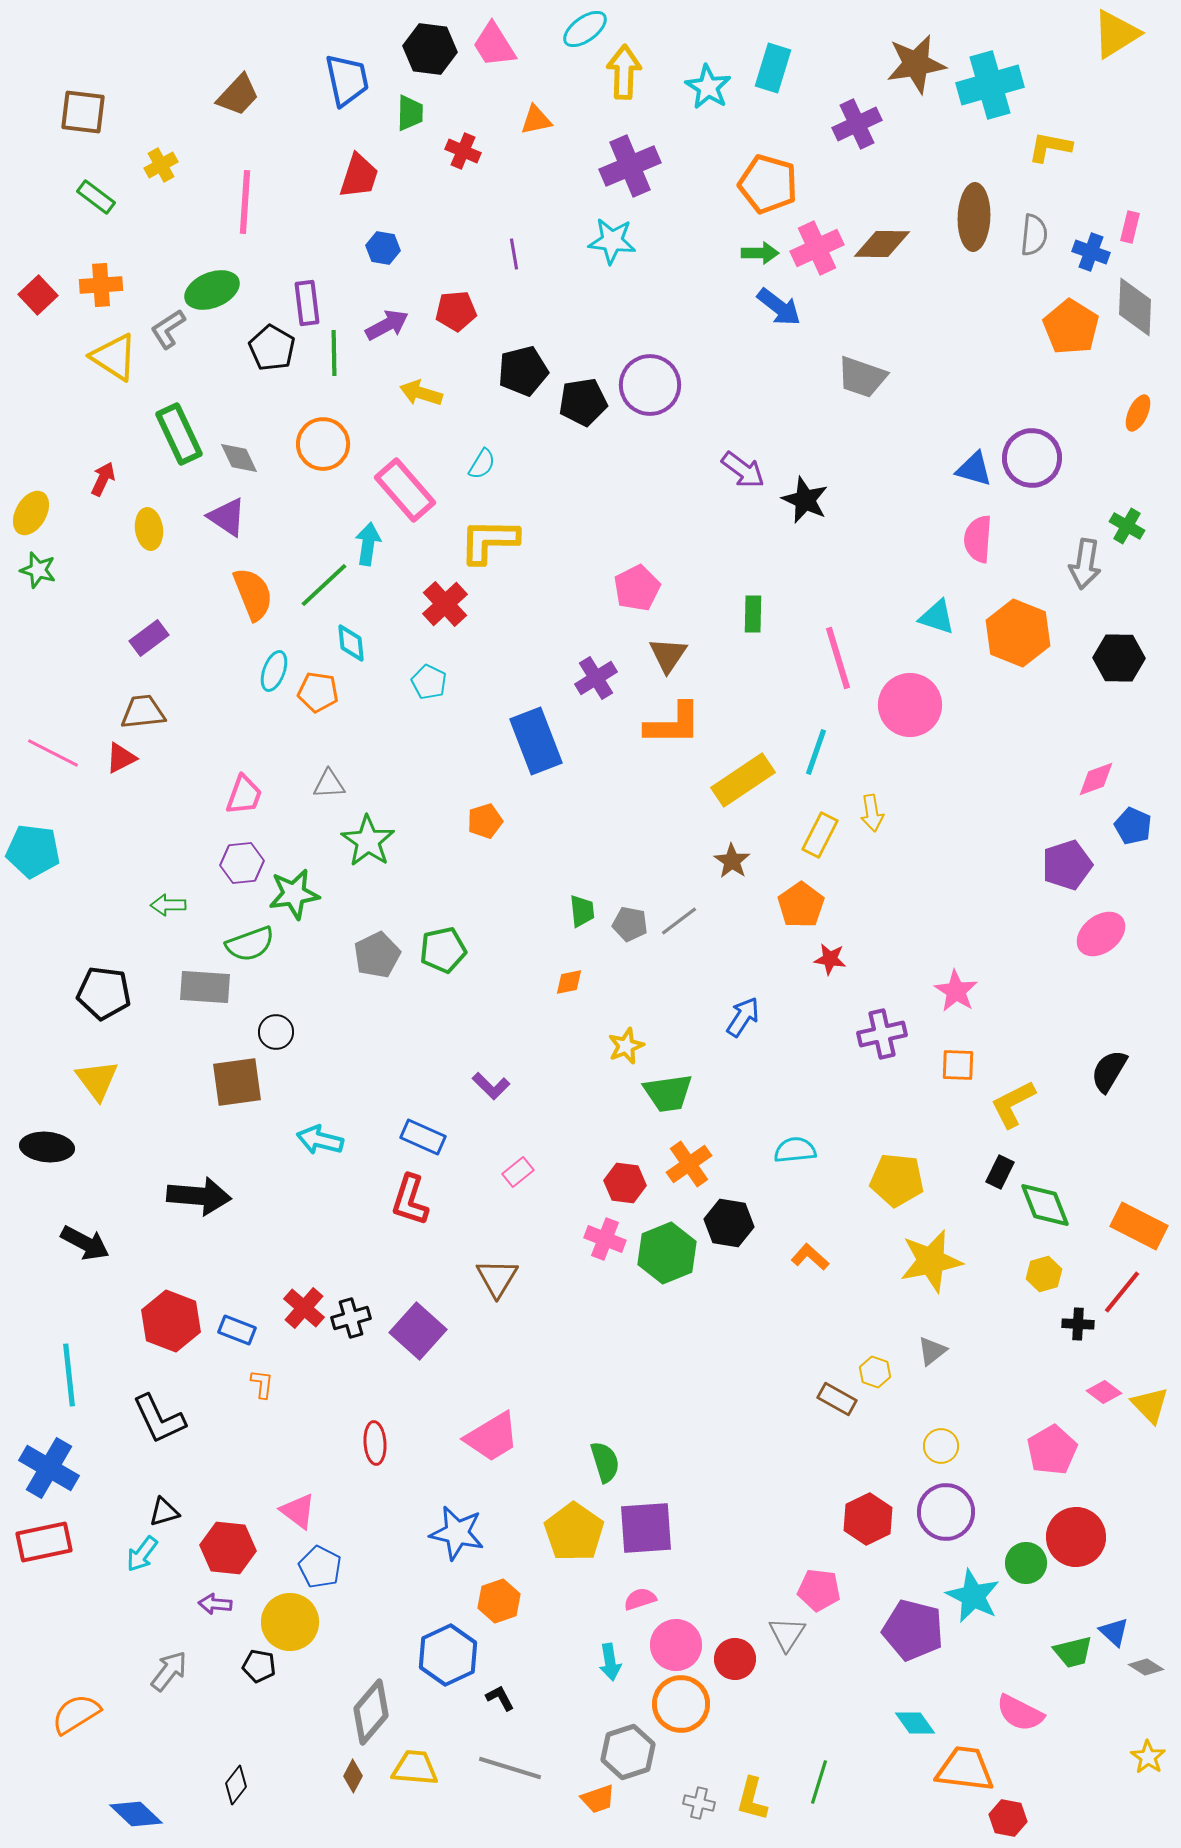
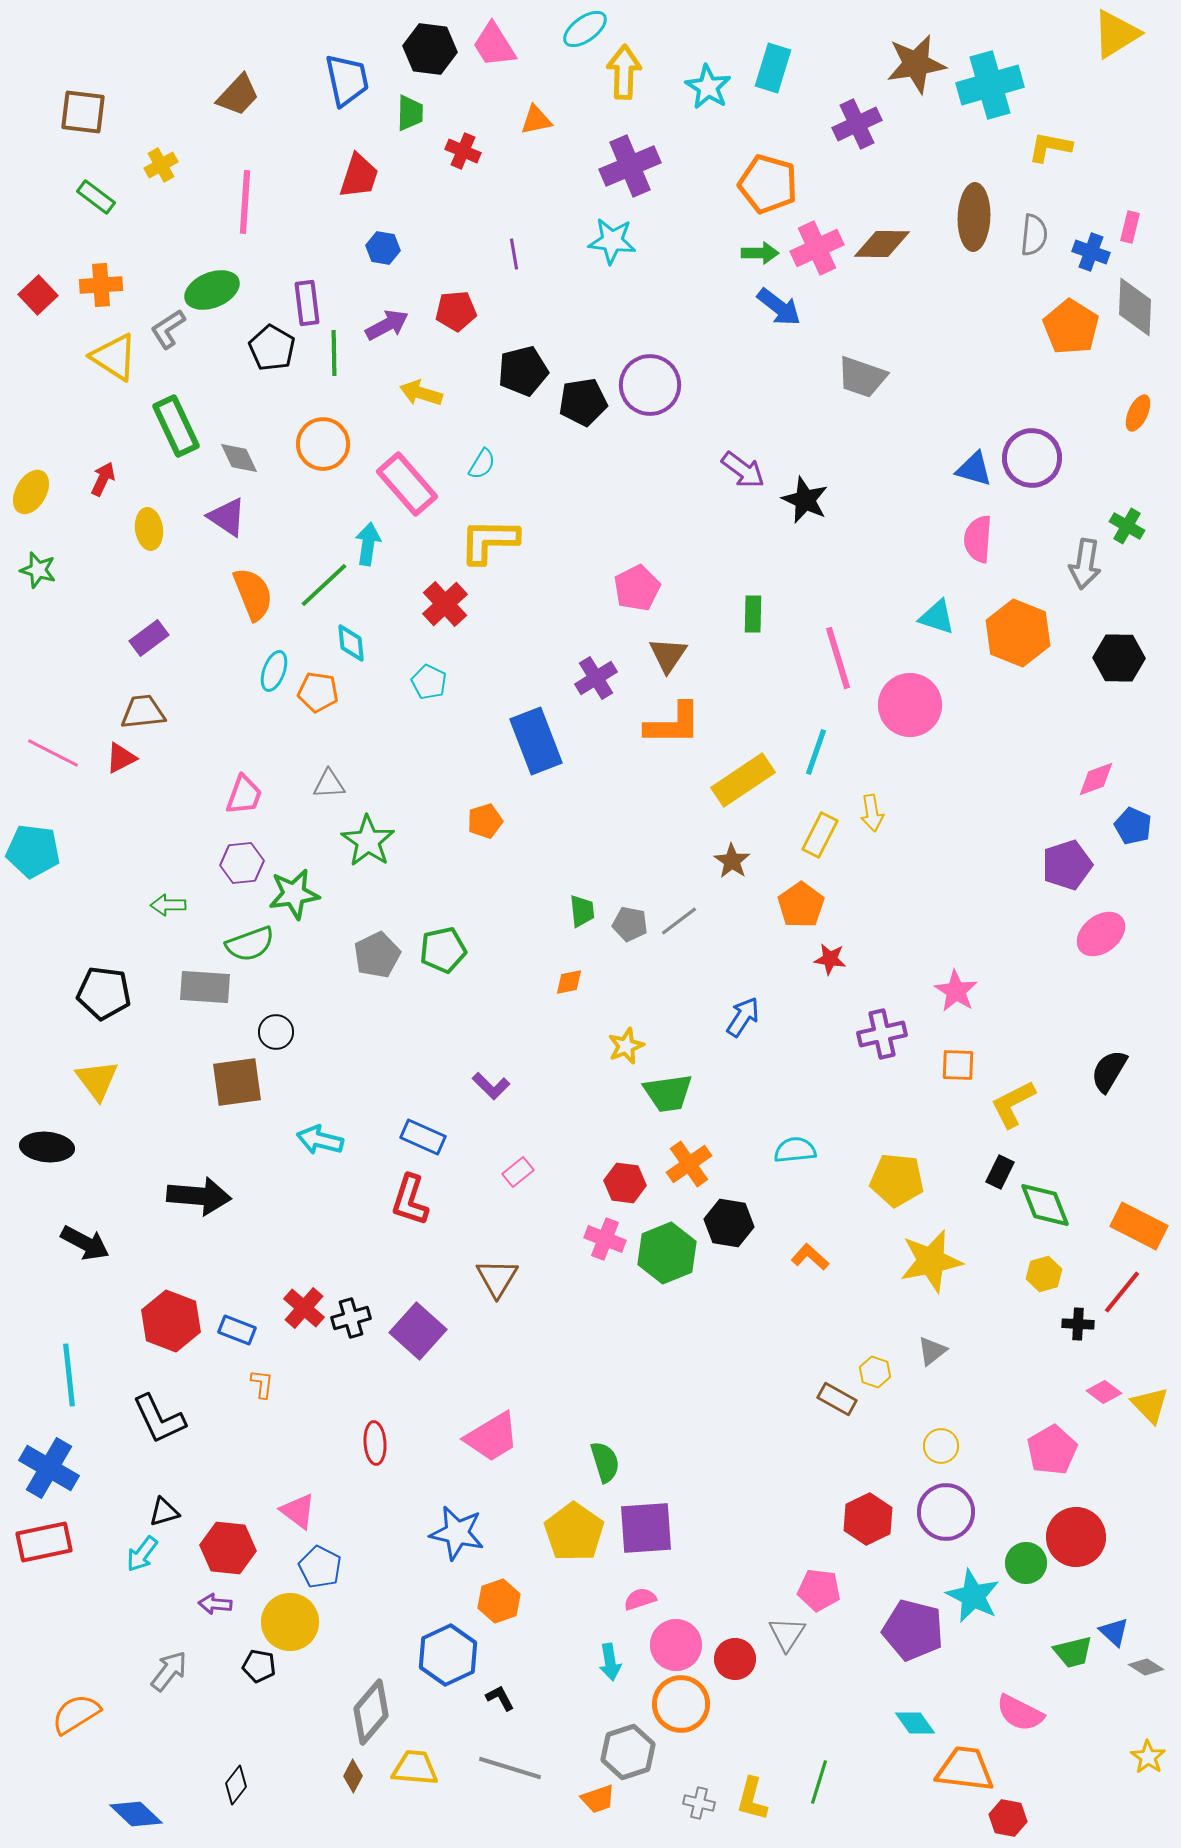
green rectangle at (179, 434): moved 3 px left, 8 px up
pink rectangle at (405, 490): moved 2 px right, 6 px up
yellow ellipse at (31, 513): moved 21 px up
